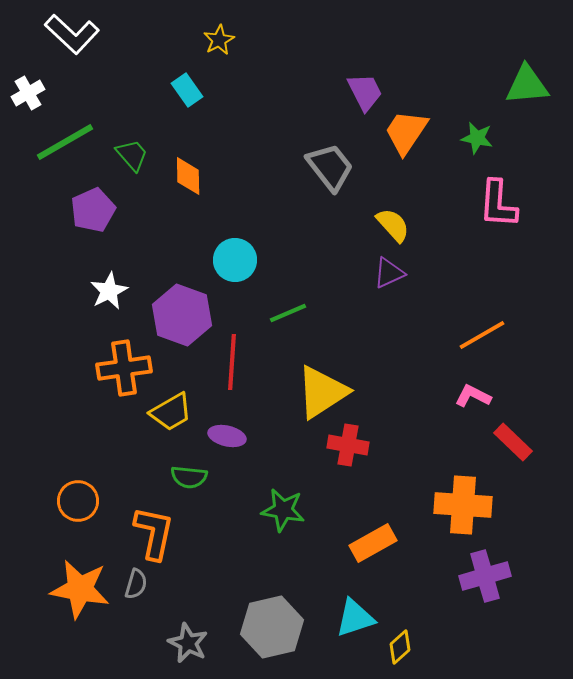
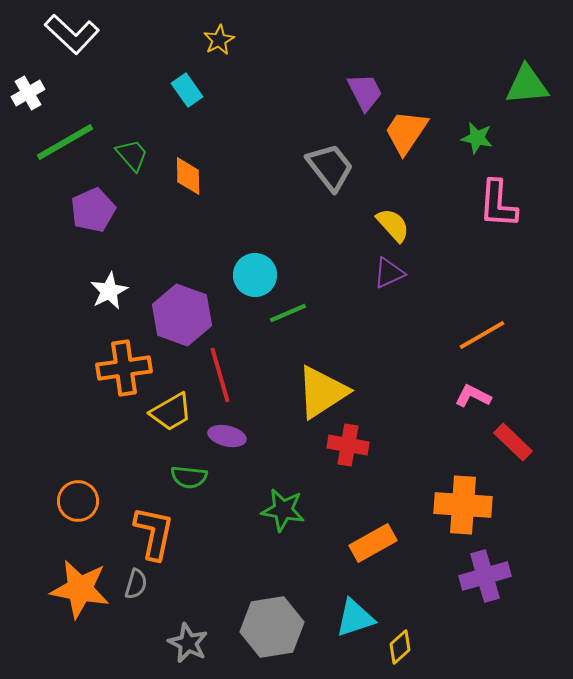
cyan circle at (235, 260): moved 20 px right, 15 px down
red line at (232, 362): moved 12 px left, 13 px down; rotated 20 degrees counterclockwise
gray hexagon at (272, 627): rotated 4 degrees clockwise
